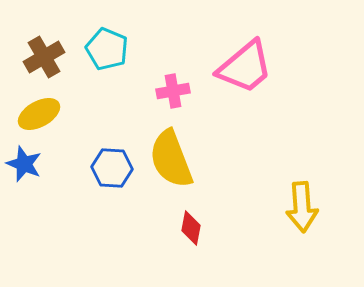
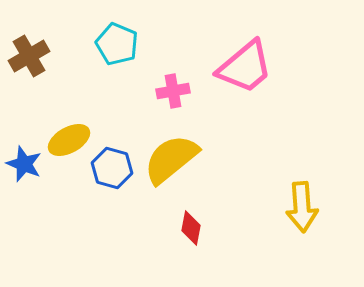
cyan pentagon: moved 10 px right, 5 px up
brown cross: moved 15 px left, 1 px up
yellow ellipse: moved 30 px right, 26 px down
yellow semicircle: rotated 72 degrees clockwise
blue hexagon: rotated 12 degrees clockwise
